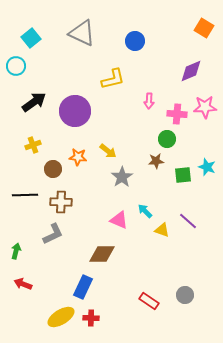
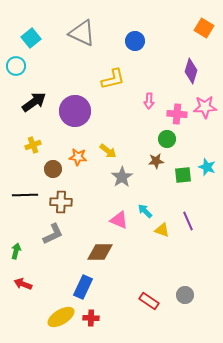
purple diamond: rotated 50 degrees counterclockwise
purple line: rotated 24 degrees clockwise
brown diamond: moved 2 px left, 2 px up
